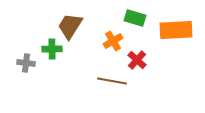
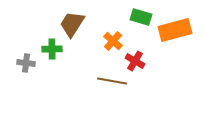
green rectangle: moved 6 px right, 1 px up
brown trapezoid: moved 2 px right, 2 px up
orange rectangle: moved 1 px left; rotated 12 degrees counterclockwise
orange cross: rotated 18 degrees counterclockwise
red cross: moved 2 px left, 1 px down; rotated 12 degrees counterclockwise
